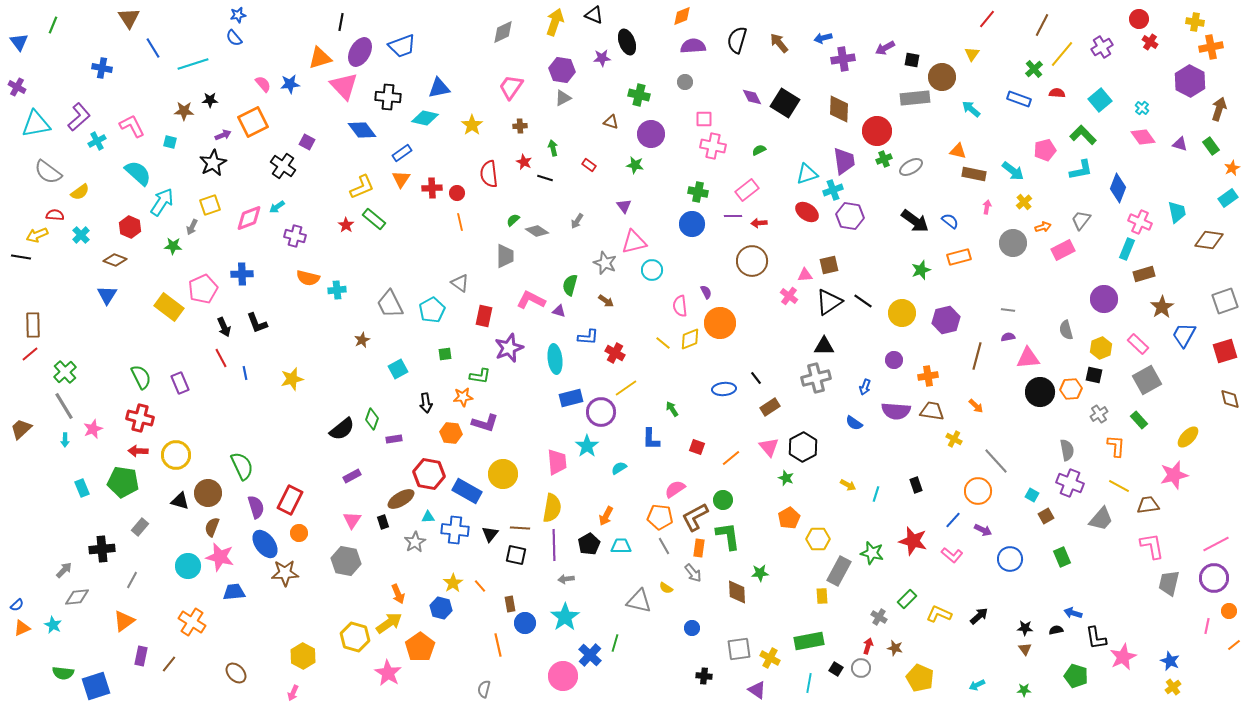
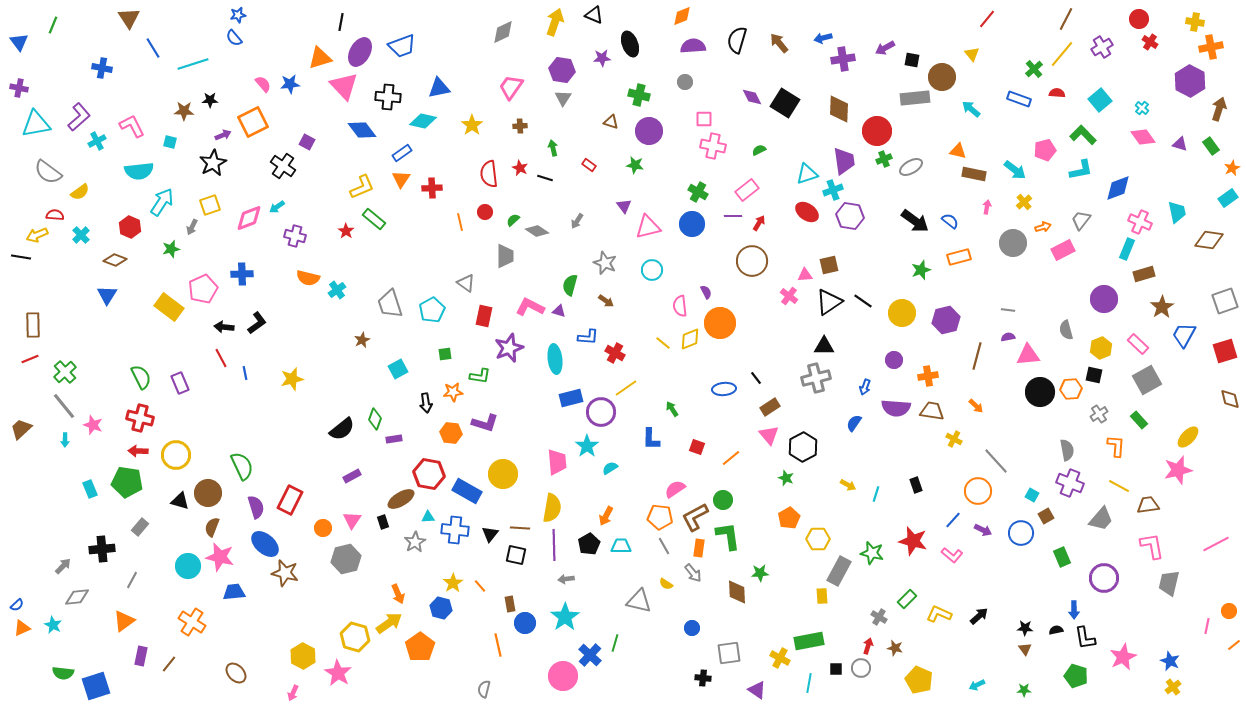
brown line at (1042, 25): moved 24 px right, 6 px up
black ellipse at (627, 42): moved 3 px right, 2 px down
yellow triangle at (972, 54): rotated 14 degrees counterclockwise
purple cross at (17, 87): moved 2 px right, 1 px down; rotated 18 degrees counterclockwise
gray triangle at (563, 98): rotated 30 degrees counterclockwise
cyan diamond at (425, 118): moved 2 px left, 3 px down
purple circle at (651, 134): moved 2 px left, 3 px up
red star at (524, 162): moved 4 px left, 6 px down
cyan arrow at (1013, 171): moved 2 px right, 1 px up
cyan semicircle at (138, 173): moved 1 px right, 2 px up; rotated 132 degrees clockwise
blue diamond at (1118, 188): rotated 48 degrees clockwise
green cross at (698, 192): rotated 18 degrees clockwise
red circle at (457, 193): moved 28 px right, 19 px down
red arrow at (759, 223): rotated 126 degrees clockwise
red star at (346, 225): moved 6 px down
pink triangle at (634, 242): moved 14 px right, 15 px up
green star at (173, 246): moved 2 px left, 3 px down; rotated 18 degrees counterclockwise
gray triangle at (460, 283): moved 6 px right
cyan cross at (337, 290): rotated 30 degrees counterclockwise
pink L-shape at (531, 300): moved 1 px left, 7 px down
gray trapezoid at (390, 304): rotated 8 degrees clockwise
black L-shape at (257, 323): rotated 105 degrees counterclockwise
black arrow at (224, 327): rotated 120 degrees clockwise
red line at (30, 354): moved 5 px down; rotated 18 degrees clockwise
pink triangle at (1028, 358): moved 3 px up
orange star at (463, 397): moved 10 px left, 5 px up
gray line at (64, 406): rotated 8 degrees counterclockwise
purple semicircle at (896, 411): moved 3 px up
green diamond at (372, 419): moved 3 px right
blue semicircle at (854, 423): rotated 90 degrees clockwise
pink star at (93, 429): moved 4 px up; rotated 30 degrees counterclockwise
pink triangle at (769, 447): moved 12 px up
cyan semicircle at (619, 468): moved 9 px left
pink star at (1174, 475): moved 4 px right, 5 px up
green pentagon at (123, 482): moved 4 px right
cyan rectangle at (82, 488): moved 8 px right, 1 px down
orange circle at (299, 533): moved 24 px right, 5 px up
blue ellipse at (265, 544): rotated 12 degrees counterclockwise
blue circle at (1010, 559): moved 11 px right, 26 px up
gray hexagon at (346, 561): moved 2 px up; rotated 24 degrees counterclockwise
gray arrow at (64, 570): moved 1 px left, 4 px up
brown star at (285, 573): rotated 16 degrees clockwise
purple circle at (1214, 578): moved 110 px left
yellow semicircle at (666, 588): moved 4 px up
blue arrow at (1073, 613): moved 1 px right, 3 px up; rotated 108 degrees counterclockwise
black L-shape at (1096, 638): moved 11 px left
gray square at (739, 649): moved 10 px left, 4 px down
yellow cross at (770, 658): moved 10 px right
black square at (836, 669): rotated 32 degrees counterclockwise
pink star at (388, 673): moved 50 px left
black cross at (704, 676): moved 1 px left, 2 px down
yellow pentagon at (920, 678): moved 1 px left, 2 px down
